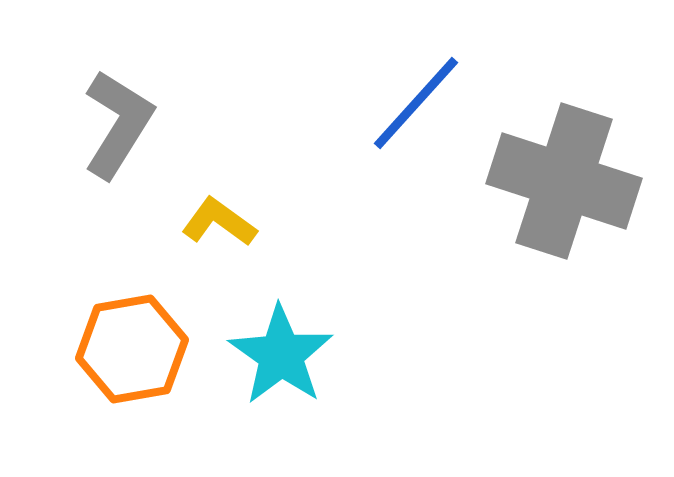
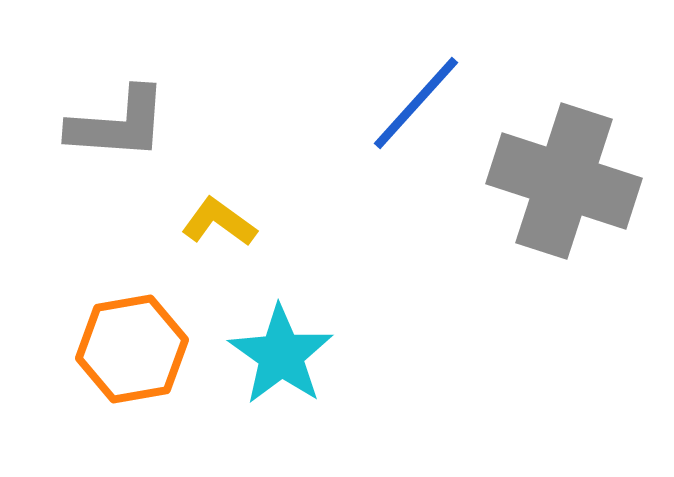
gray L-shape: rotated 62 degrees clockwise
